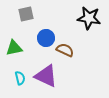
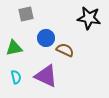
cyan semicircle: moved 4 px left, 1 px up
